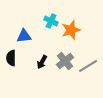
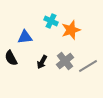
blue triangle: moved 1 px right, 1 px down
black semicircle: rotated 28 degrees counterclockwise
